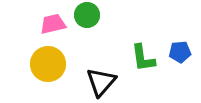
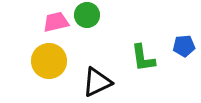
pink trapezoid: moved 3 px right, 2 px up
blue pentagon: moved 4 px right, 6 px up
yellow circle: moved 1 px right, 3 px up
black triangle: moved 4 px left; rotated 24 degrees clockwise
